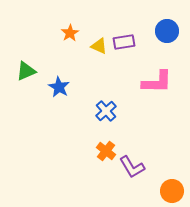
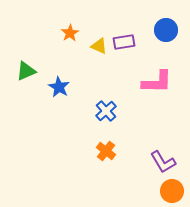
blue circle: moved 1 px left, 1 px up
purple L-shape: moved 31 px right, 5 px up
